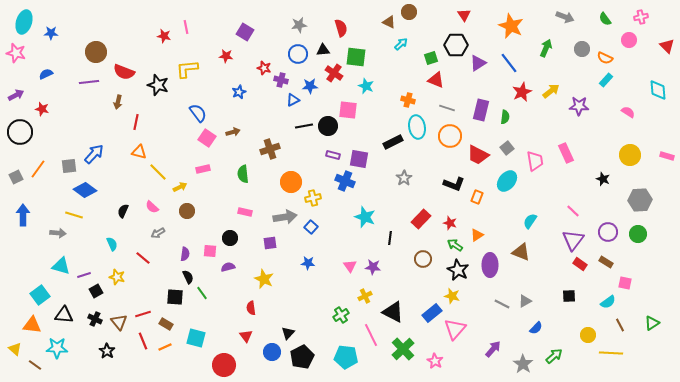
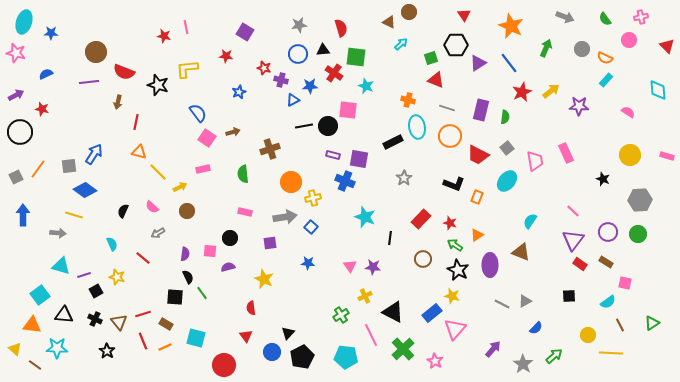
blue arrow at (94, 154): rotated 10 degrees counterclockwise
